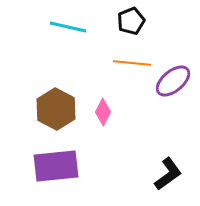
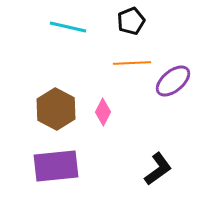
orange line: rotated 9 degrees counterclockwise
black L-shape: moved 10 px left, 5 px up
